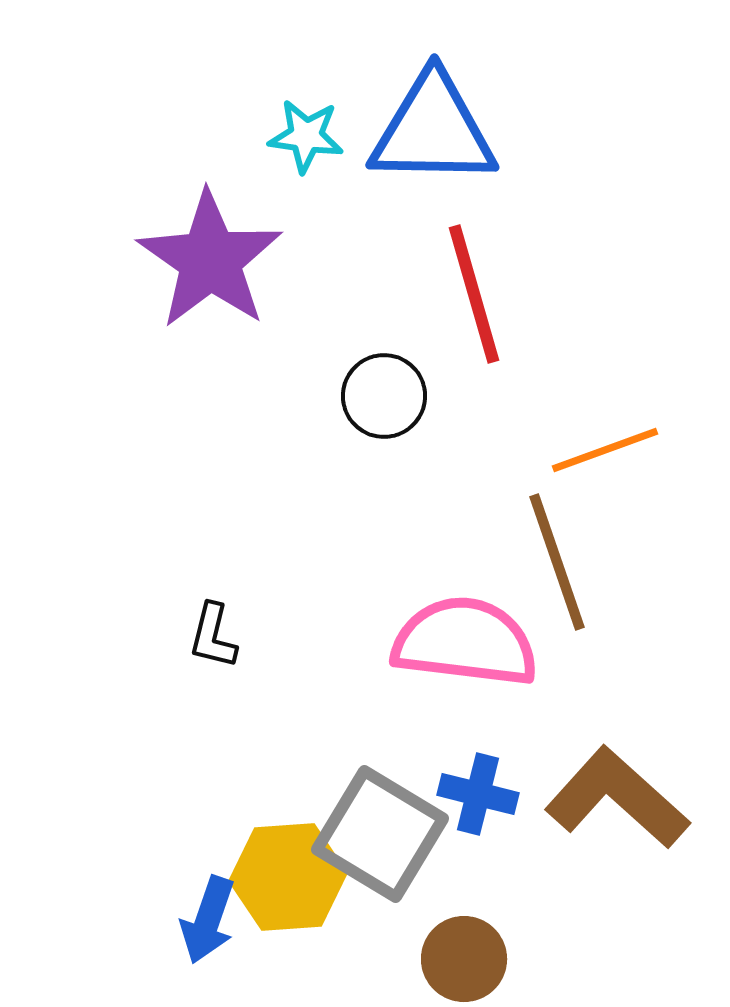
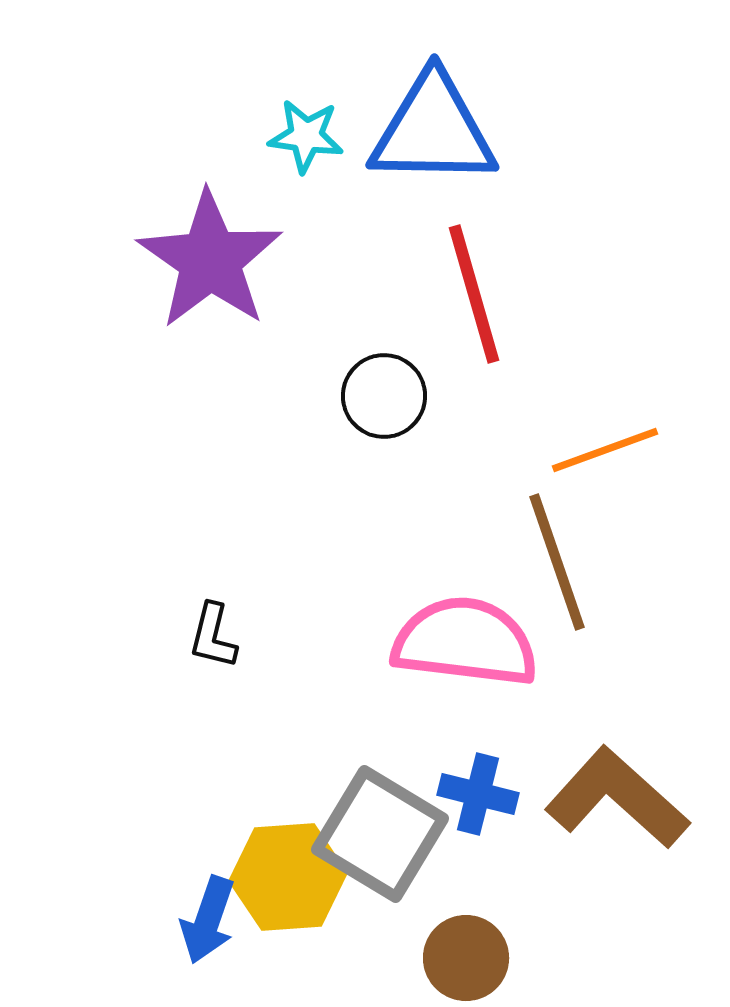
brown circle: moved 2 px right, 1 px up
